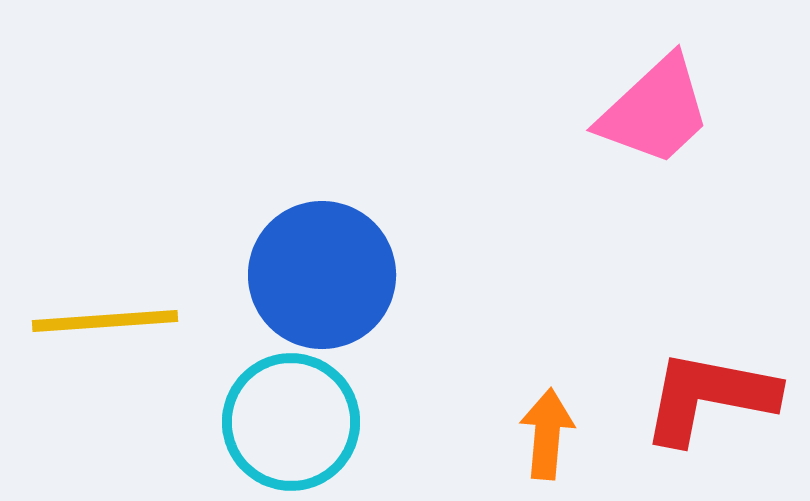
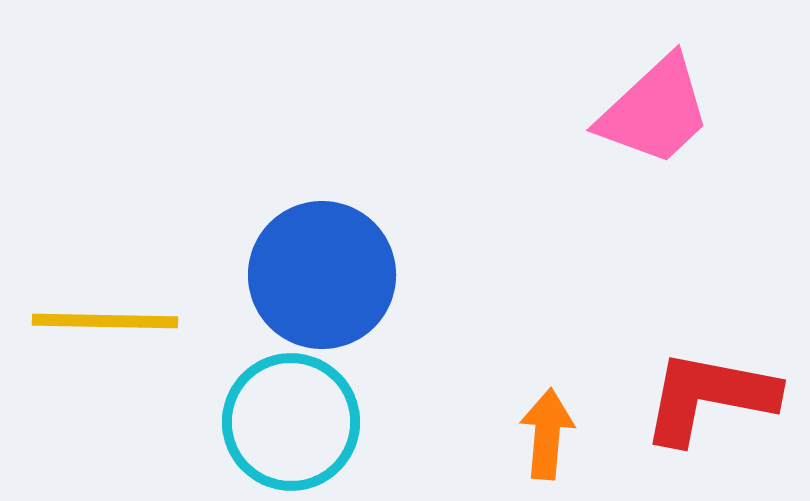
yellow line: rotated 5 degrees clockwise
